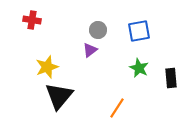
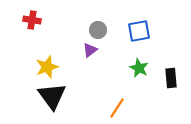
black triangle: moved 7 px left; rotated 16 degrees counterclockwise
